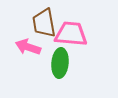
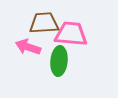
brown trapezoid: rotated 96 degrees clockwise
green ellipse: moved 1 px left, 2 px up
